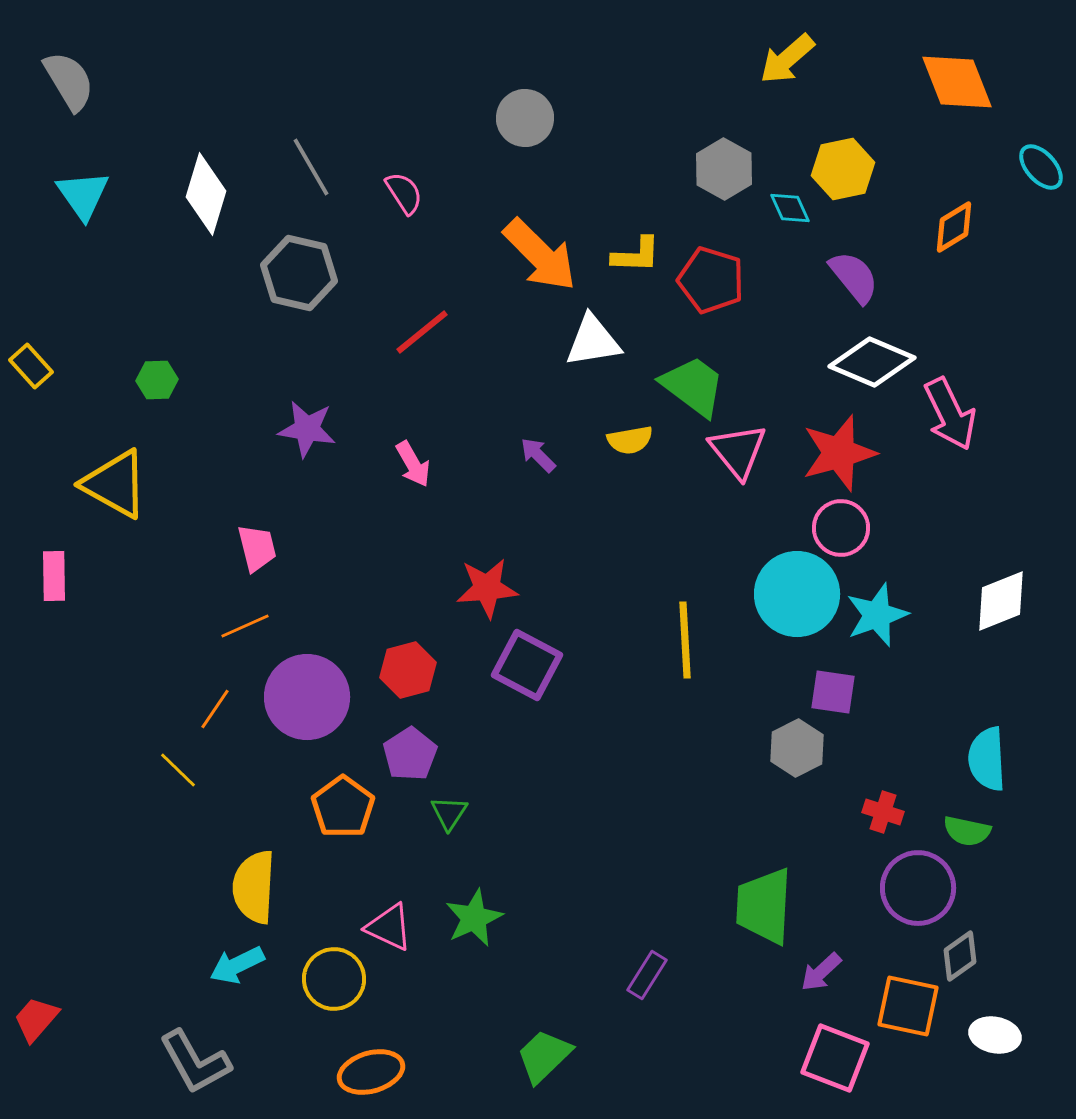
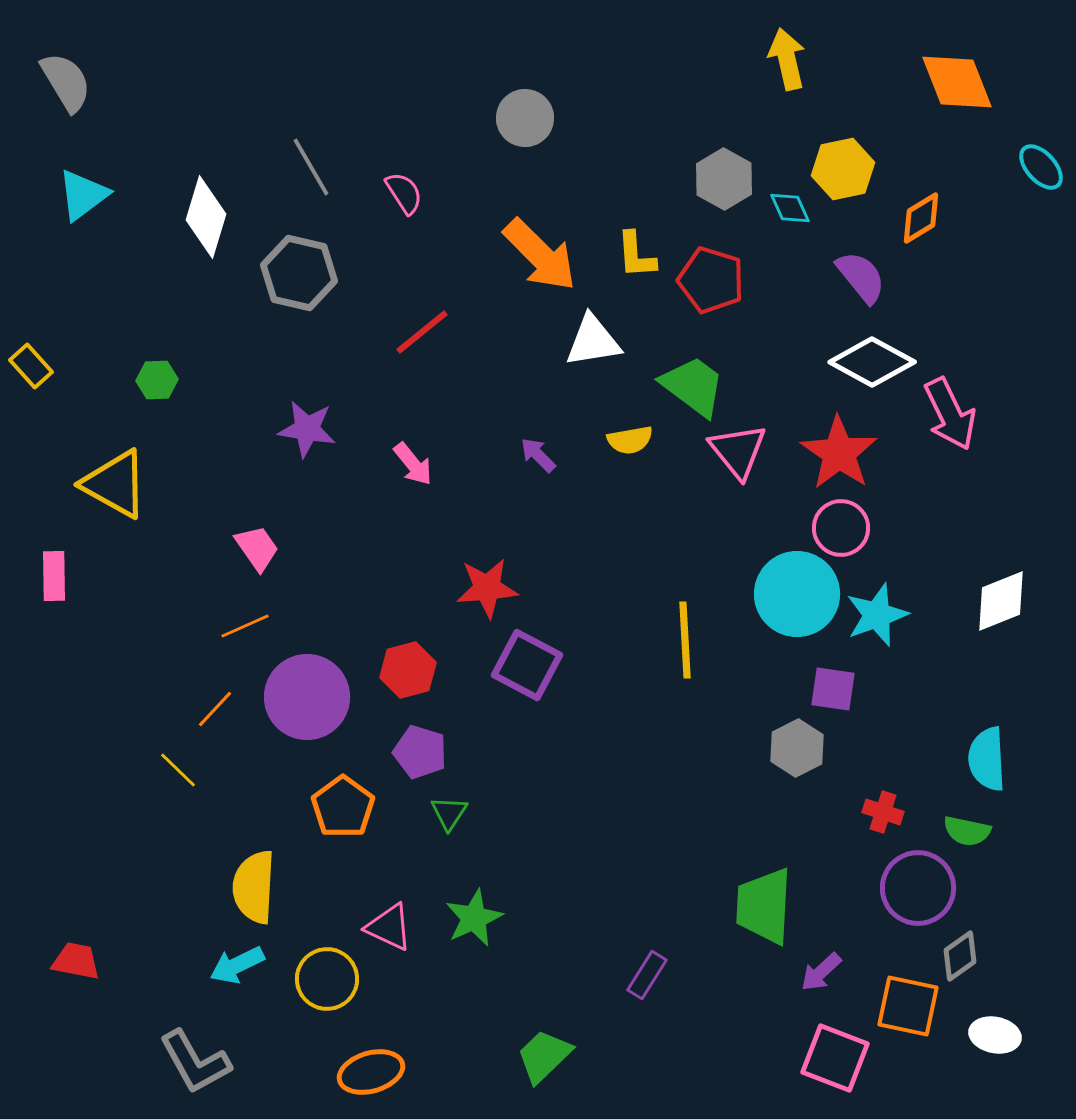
yellow arrow at (787, 59): rotated 118 degrees clockwise
gray semicircle at (69, 81): moved 3 px left, 1 px down
gray hexagon at (724, 169): moved 10 px down
white diamond at (206, 194): moved 23 px down
cyan triangle at (83, 195): rotated 28 degrees clockwise
orange diamond at (954, 227): moved 33 px left, 9 px up
yellow L-shape at (636, 255): rotated 84 degrees clockwise
purple semicircle at (854, 277): moved 7 px right
white diamond at (872, 362): rotated 6 degrees clockwise
red star at (839, 453): rotated 22 degrees counterclockwise
pink arrow at (413, 464): rotated 9 degrees counterclockwise
pink trapezoid at (257, 548): rotated 21 degrees counterclockwise
purple square at (833, 692): moved 3 px up
orange line at (215, 709): rotated 9 degrees clockwise
purple pentagon at (410, 754): moved 10 px right, 2 px up; rotated 22 degrees counterclockwise
yellow circle at (334, 979): moved 7 px left
red trapezoid at (36, 1019): moved 40 px right, 58 px up; rotated 60 degrees clockwise
